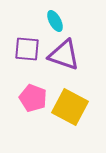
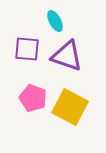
purple triangle: moved 3 px right, 1 px down
